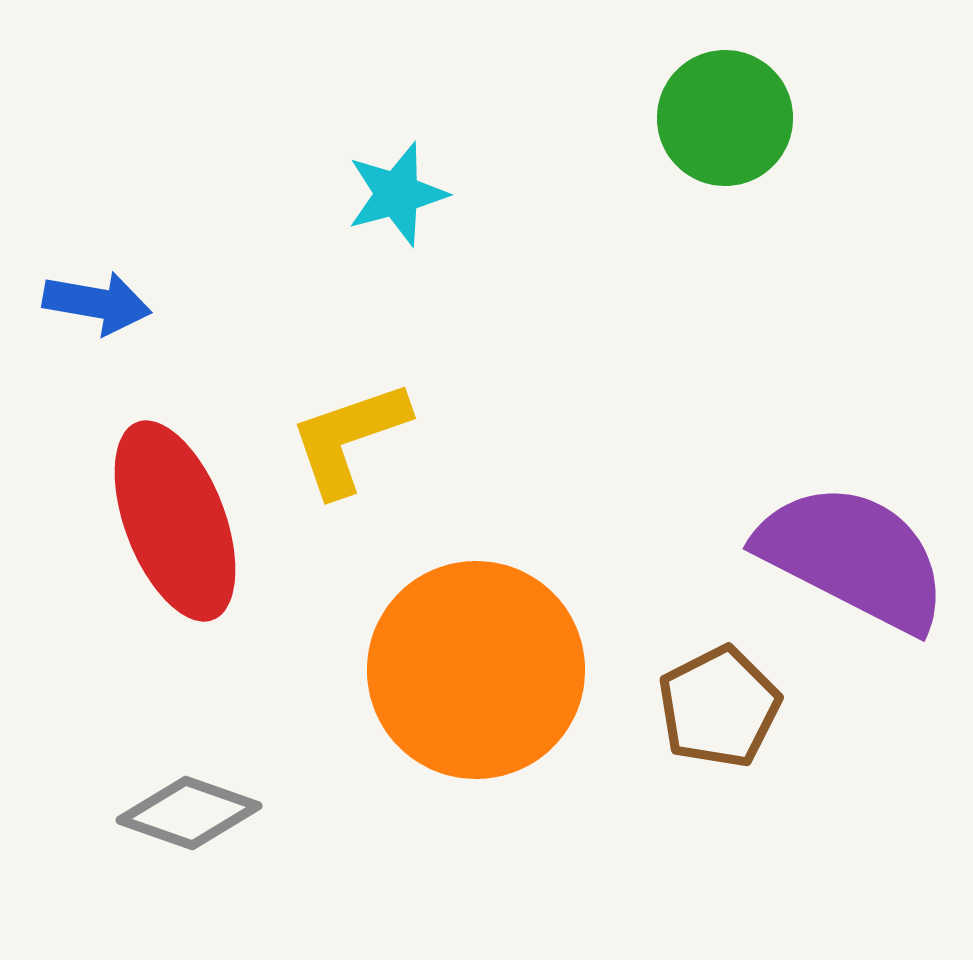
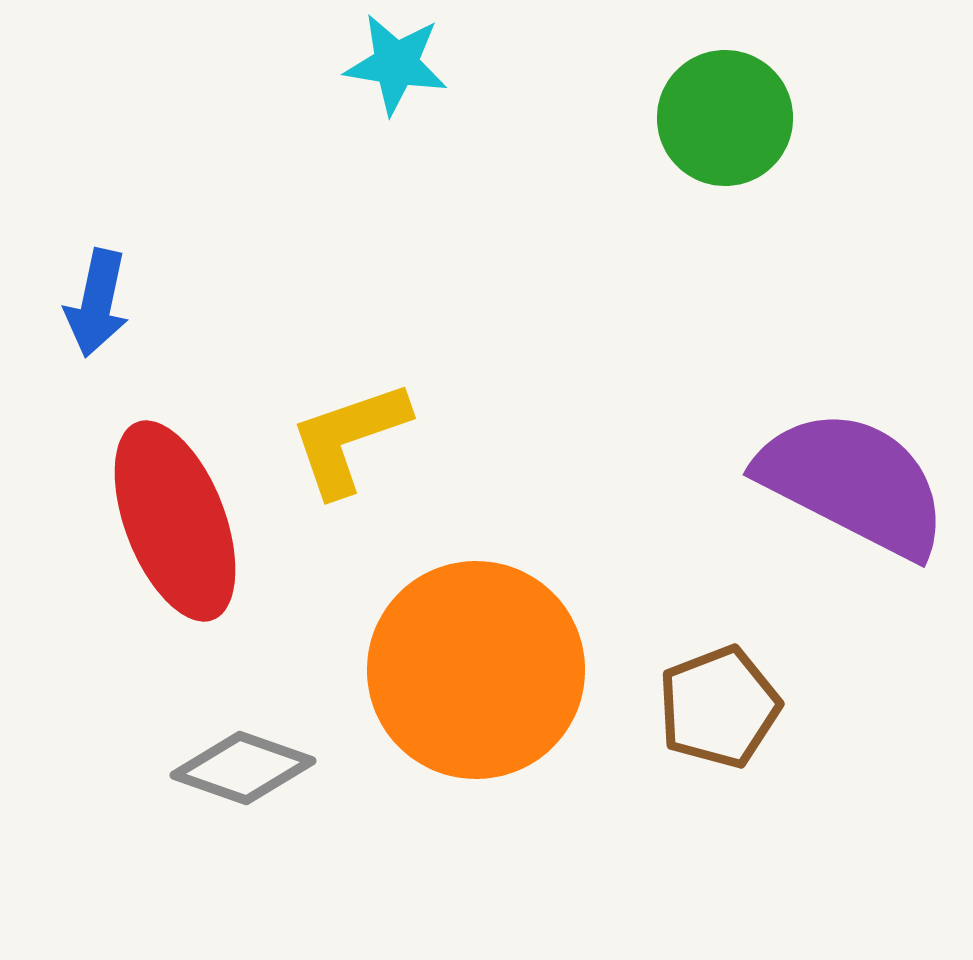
cyan star: moved 1 px left, 130 px up; rotated 24 degrees clockwise
blue arrow: rotated 92 degrees clockwise
purple semicircle: moved 74 px up
brown pentagon: rotated 6 degrees clockwise
gray diamond: moved 54 px right, 45 px up
